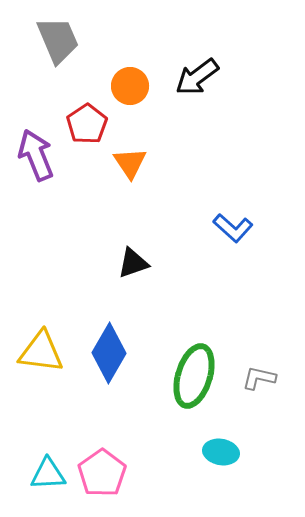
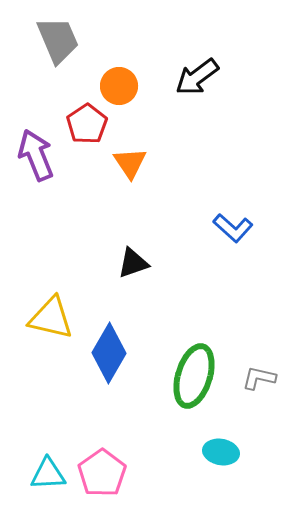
orange circle: moved 11 px left
yellow triangle: moved 10 px right, 34 px up; rotated 6 degrees clockwise
